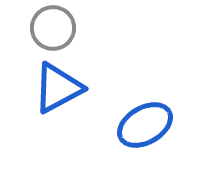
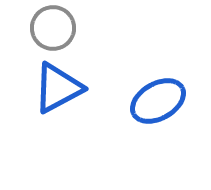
blue ellipse: moved 13 px right, 24 px up
